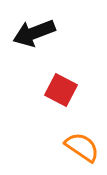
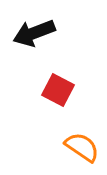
red square: moved 3 px left
